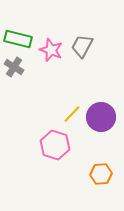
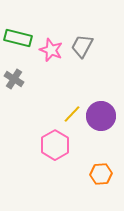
green rectangle: moved 1 px up
gray cross: moved 12 px down
purple circle: moved 1 px up
pink hexagon: rotated 12 degrees clockwise
